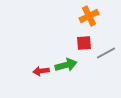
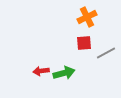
orange cross: moved 2 px left, 1 px down
green arrow: moved 2 px left, 8 px down
